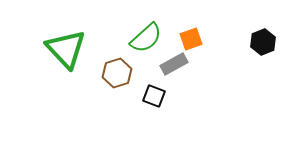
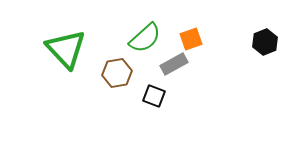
green semicircle: moved 1 px left
black hexagon: moved 2 px right
brown hexagon: rotated 8 degrees clockwise
